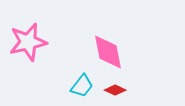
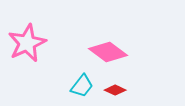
pink star: moved 1 px left, 1 px down; rotated 12 degrees counterclockwise
pink diamond: rotated 42 degrees counterclockwise
